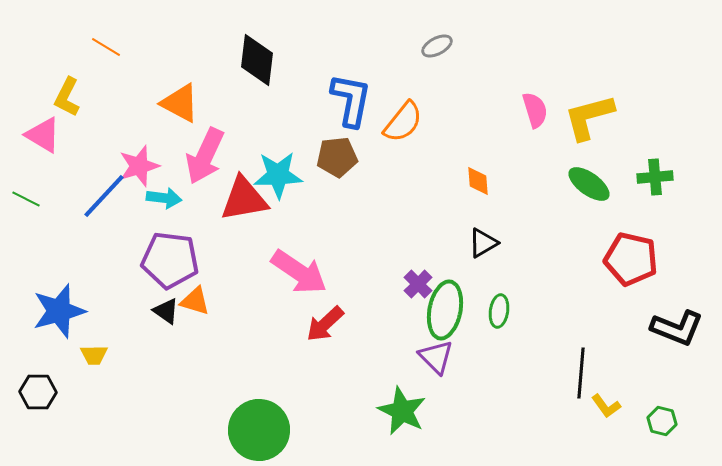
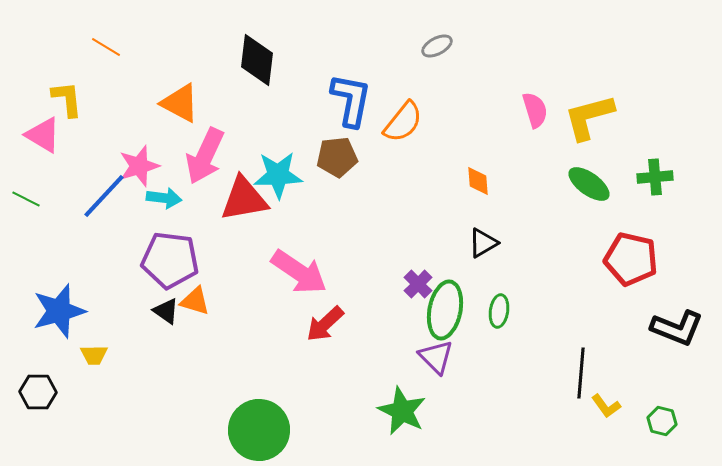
yellow L-shape at (67, 97): moved 2 px down; rotated 147 degrees clockwise
